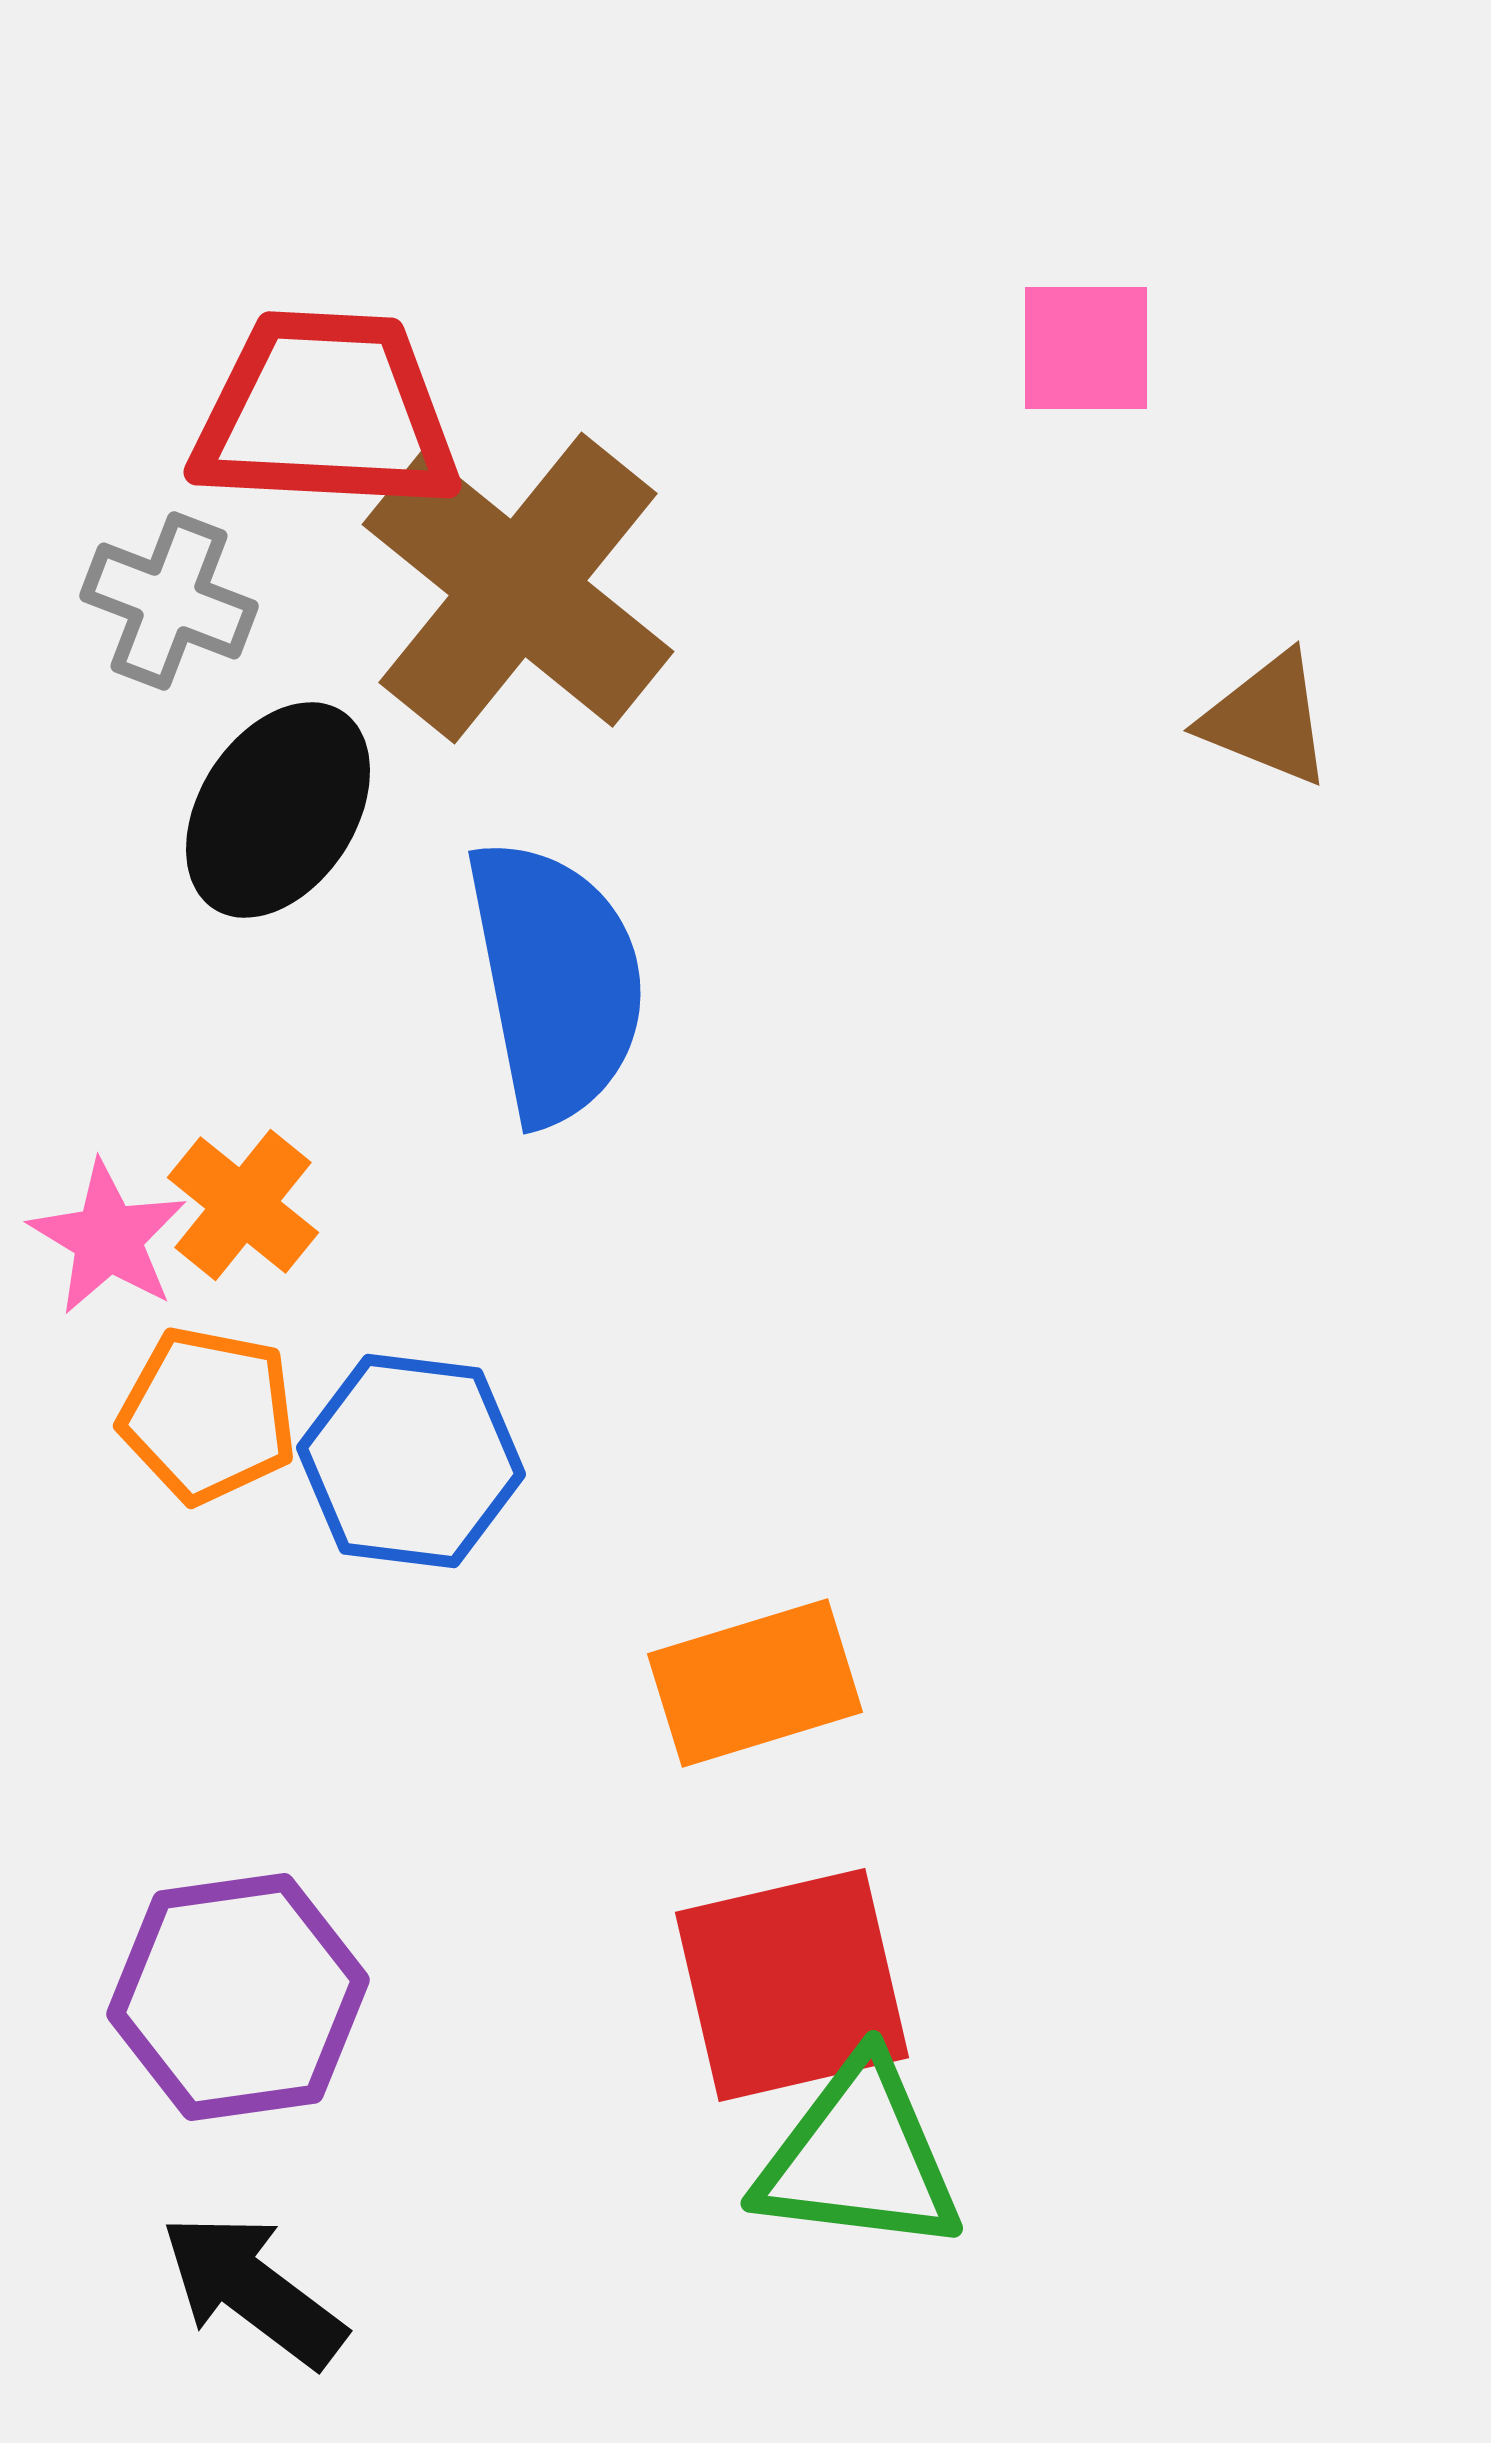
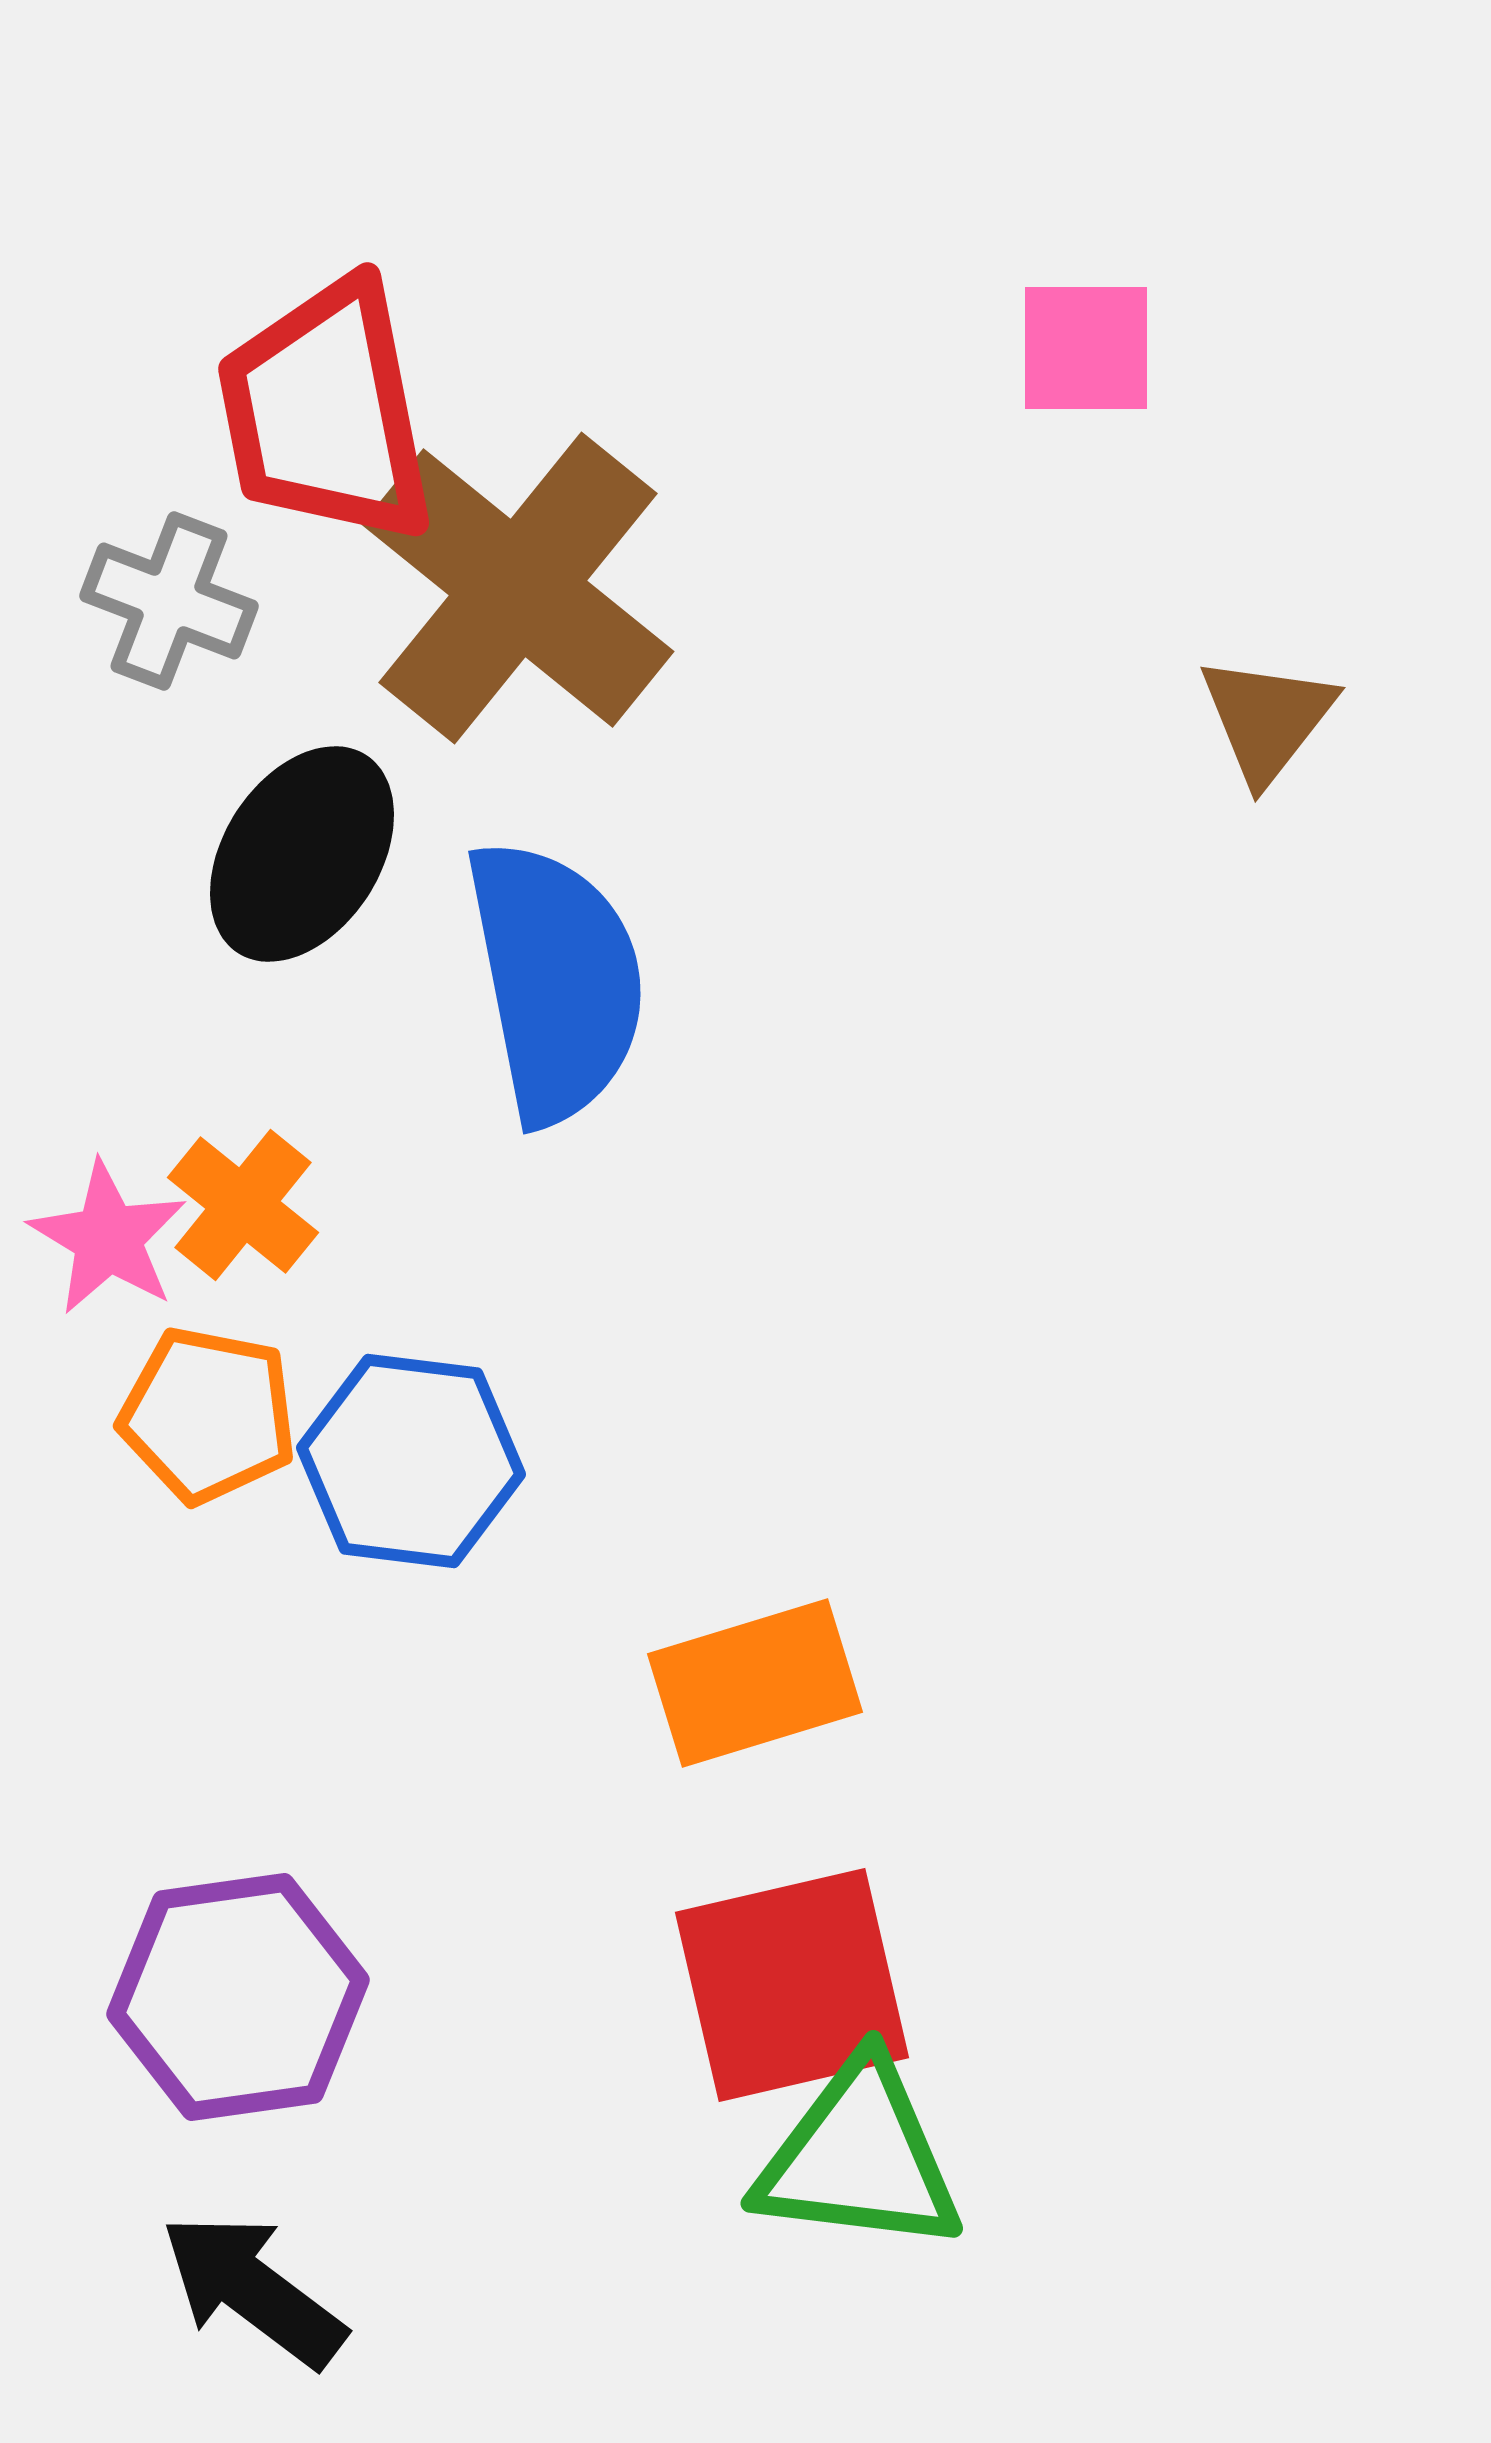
red trapezoid: rotated 104 degrees counterclockwise
brown triangle: rotated 46 degrees clockwise
black ellipse: moved 24 px right, 44 px down
